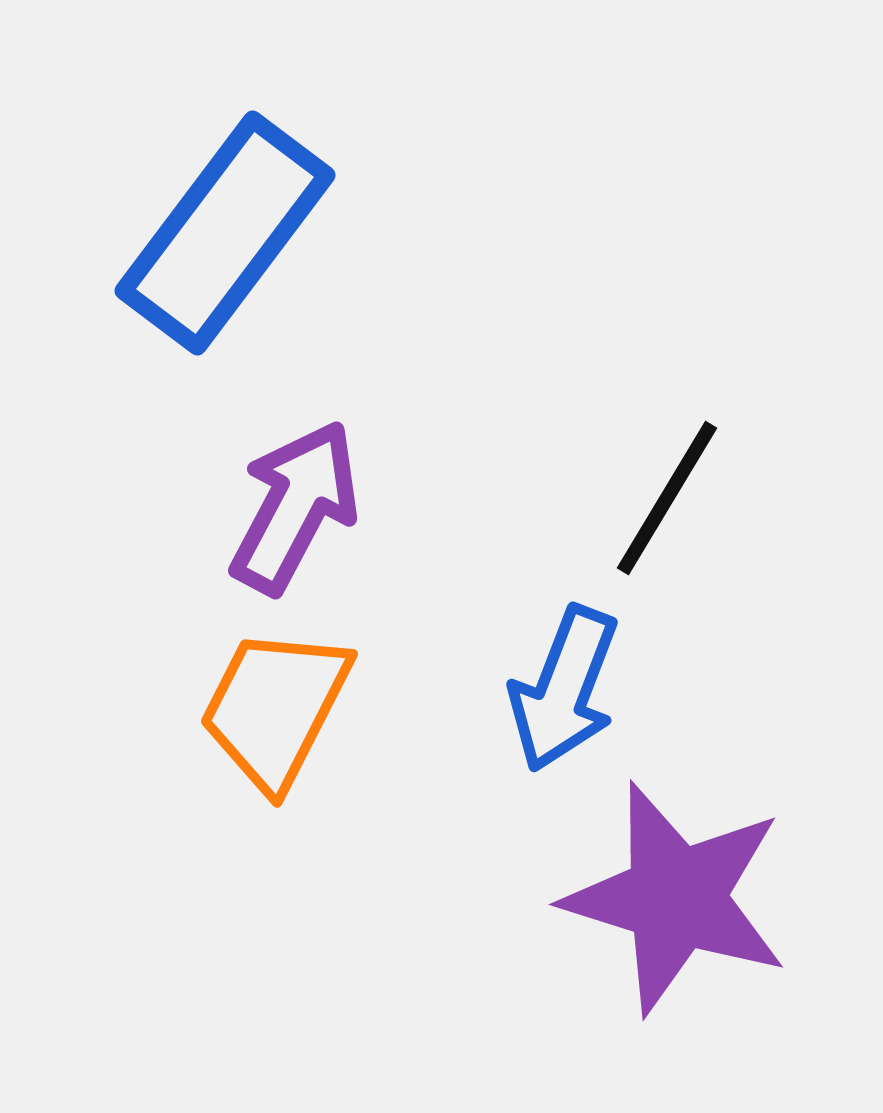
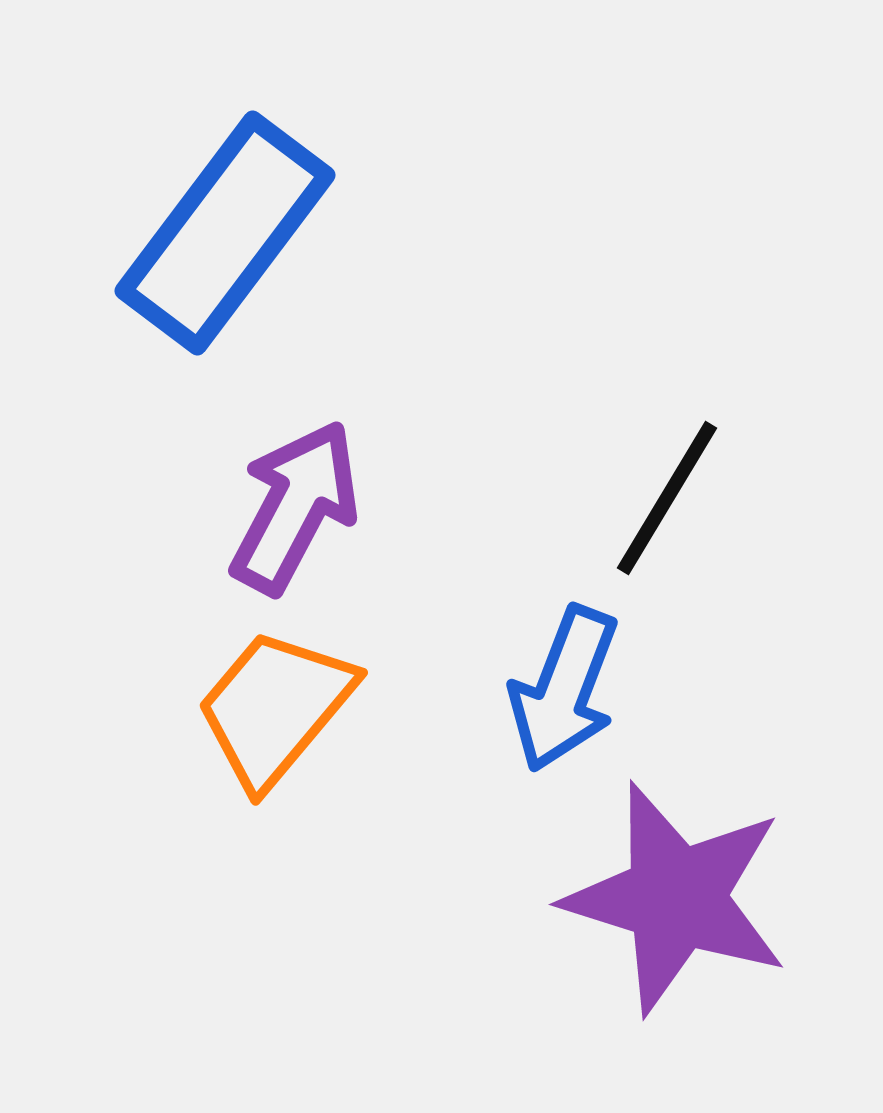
orange trapezoid: rotated 13 degrees clockwise
